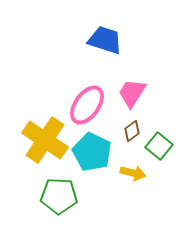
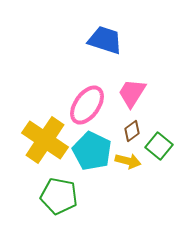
cyan pentagon: moved 1 px up
yellow arrow: moved 5 px left, 12 px up
green pentagon: rotated 9 degrees clockwise
